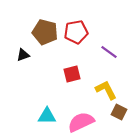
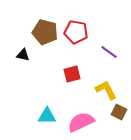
red pentagon: rotated 20 degrees clockwise
black triangle: rotated 32 degrees clockwise
